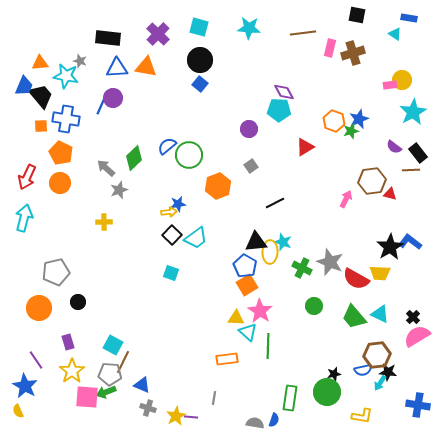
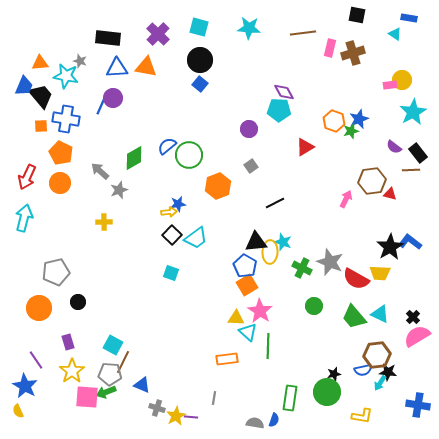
green diamond at (134, 158): rotated 15 degrees clockwise
gray arrow at (106, 168): moved 6 px left, 3 px down
gray cross at (148, 408): moved 9 px right
